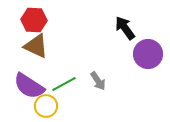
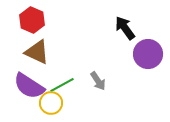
red hexagon: moved 2 px left; rotated 20 degrees clockwise
brown triangle: moved 1 px right, 6 px down
green line: moved 2 px left, 1 px down
yellow circle: moved 5 px right, 3 px up
